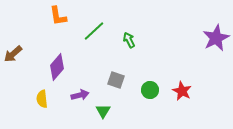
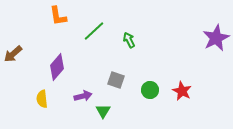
purple arrow: moved 3 px right, 1 px down
